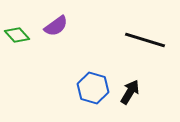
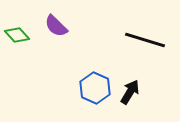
purple semicircle: rotated 80 degrees clockwise
blue hexagon: moved 2 px right; rotated 8 degrees clockwise
